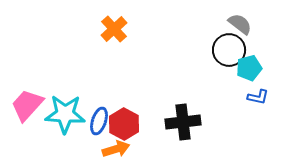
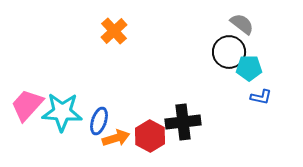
gray semicircle: moved 2 px right
orange cross: moved 2 px down
black circle: moved 2 px down
cyan pentagon: rotated 15 degrees clockwise
blue L-shape: moved 3 px right
cyan star: moved 3 px left, 2 px up
red hexagon: moved 26 px right, 12 px down
orange arrow: moved 11 px up
